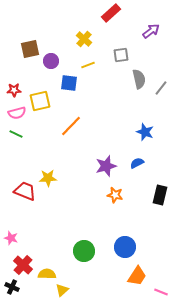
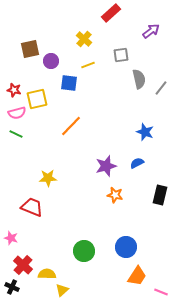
red star: rotated 16 degrees clockwise
yellow square: moved 3 px left, 2 px up
red trapezoid: moved 7 px right, 16 px down
blue circle: moved 1 px right
